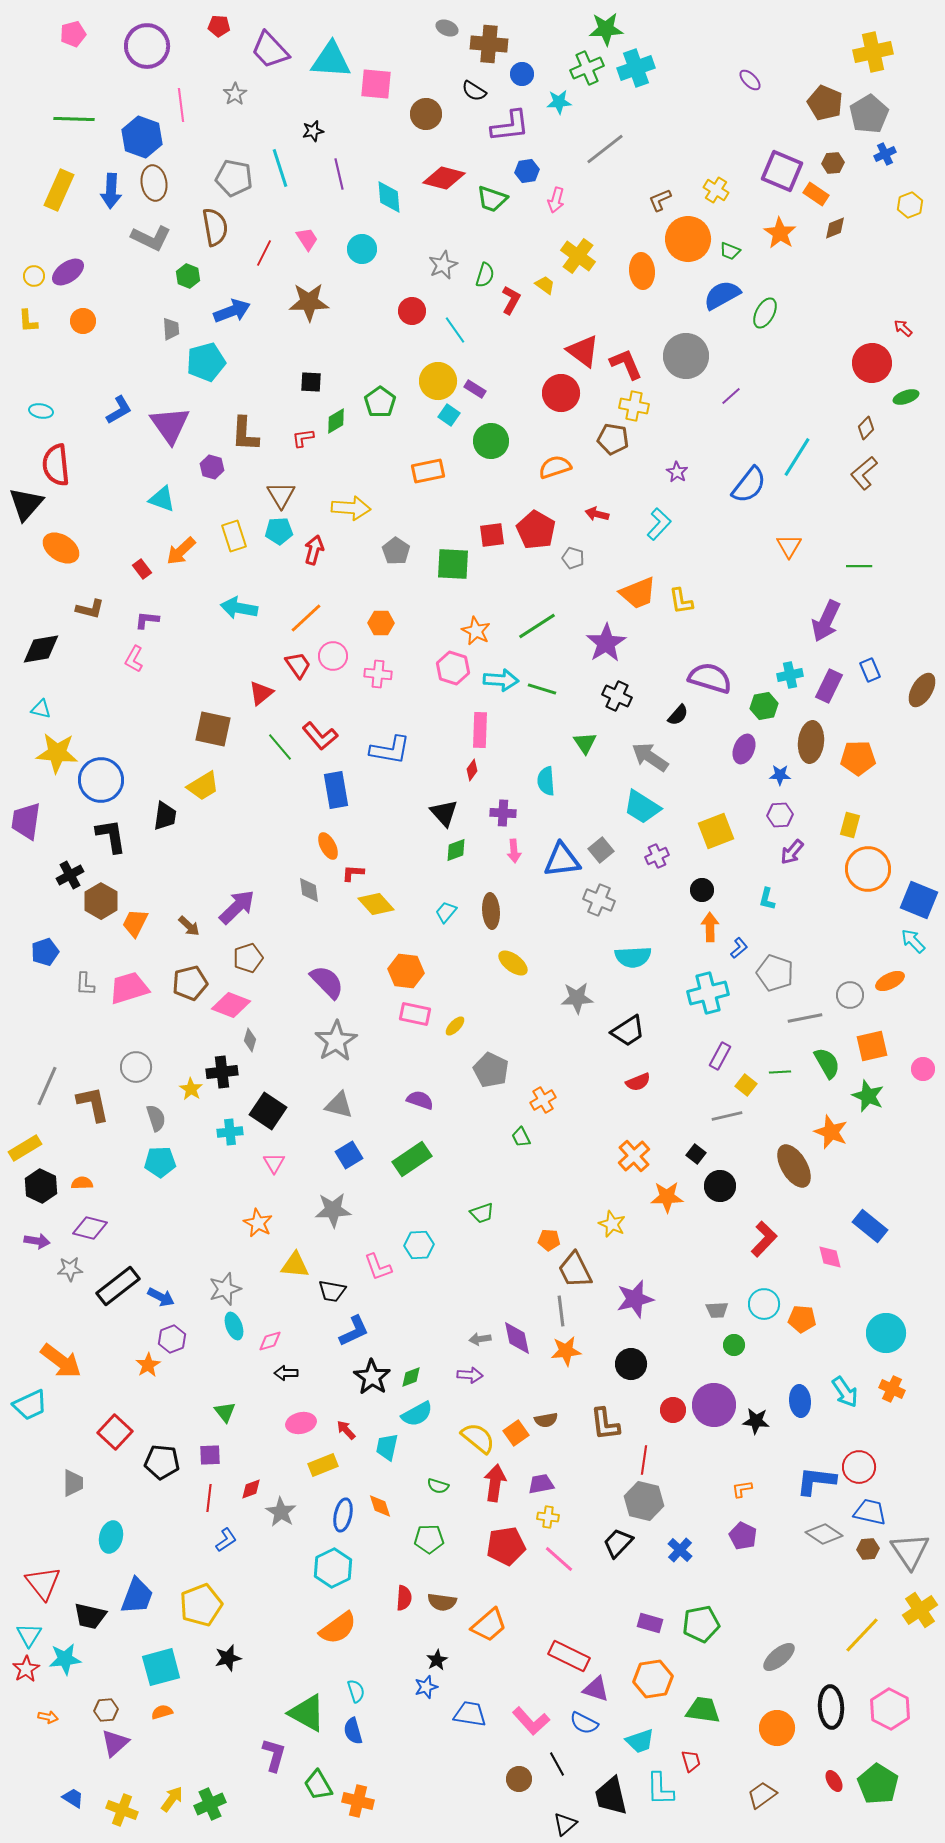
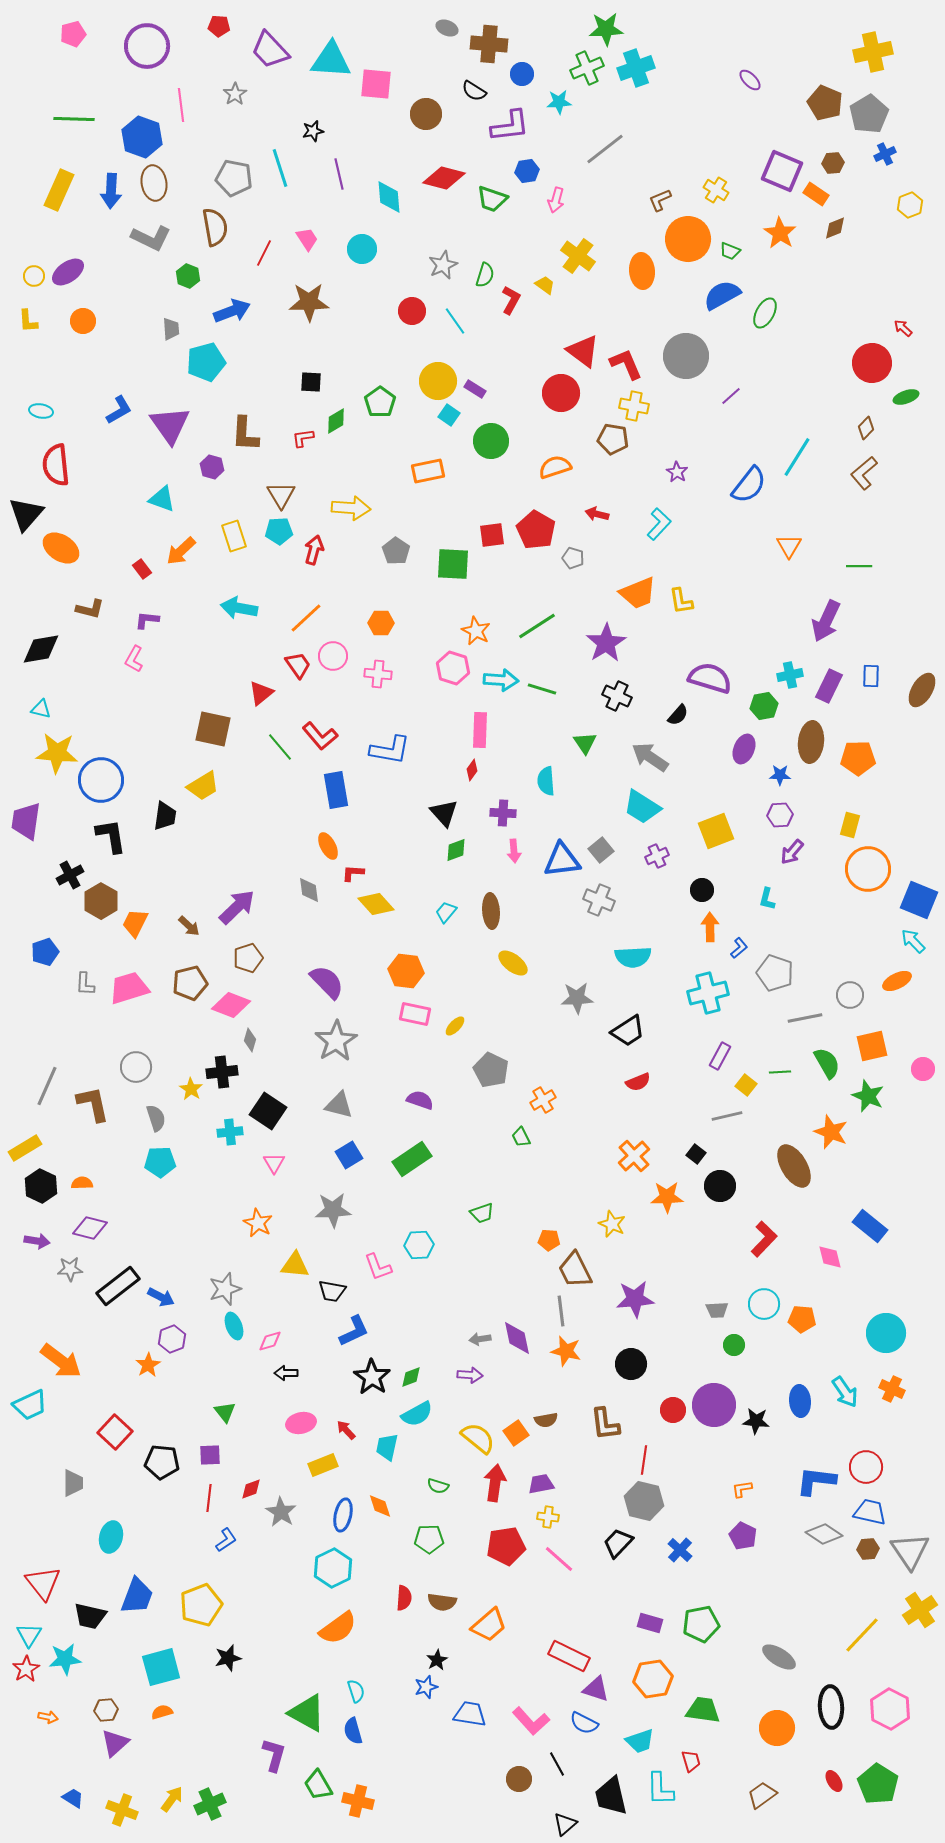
cyan line at (455, 330): moved 9 px up
black triangle at (26, 504): moved 10 px down
blue rectangle at (870, 670): moved 1 px right, 6 px down; rotated 25 degrees clockwise
orange ellipse at (890, 981): moved 7 px right
purple star at (635, 1299): rotated 9 degrees clockwise
orange star at (566, 1351): rotated 20 degrees clockwise
red circle at (859, 1467): moved 7 px right
gray ellipse at (779, 1657): rotated 72 degrees clockwise
